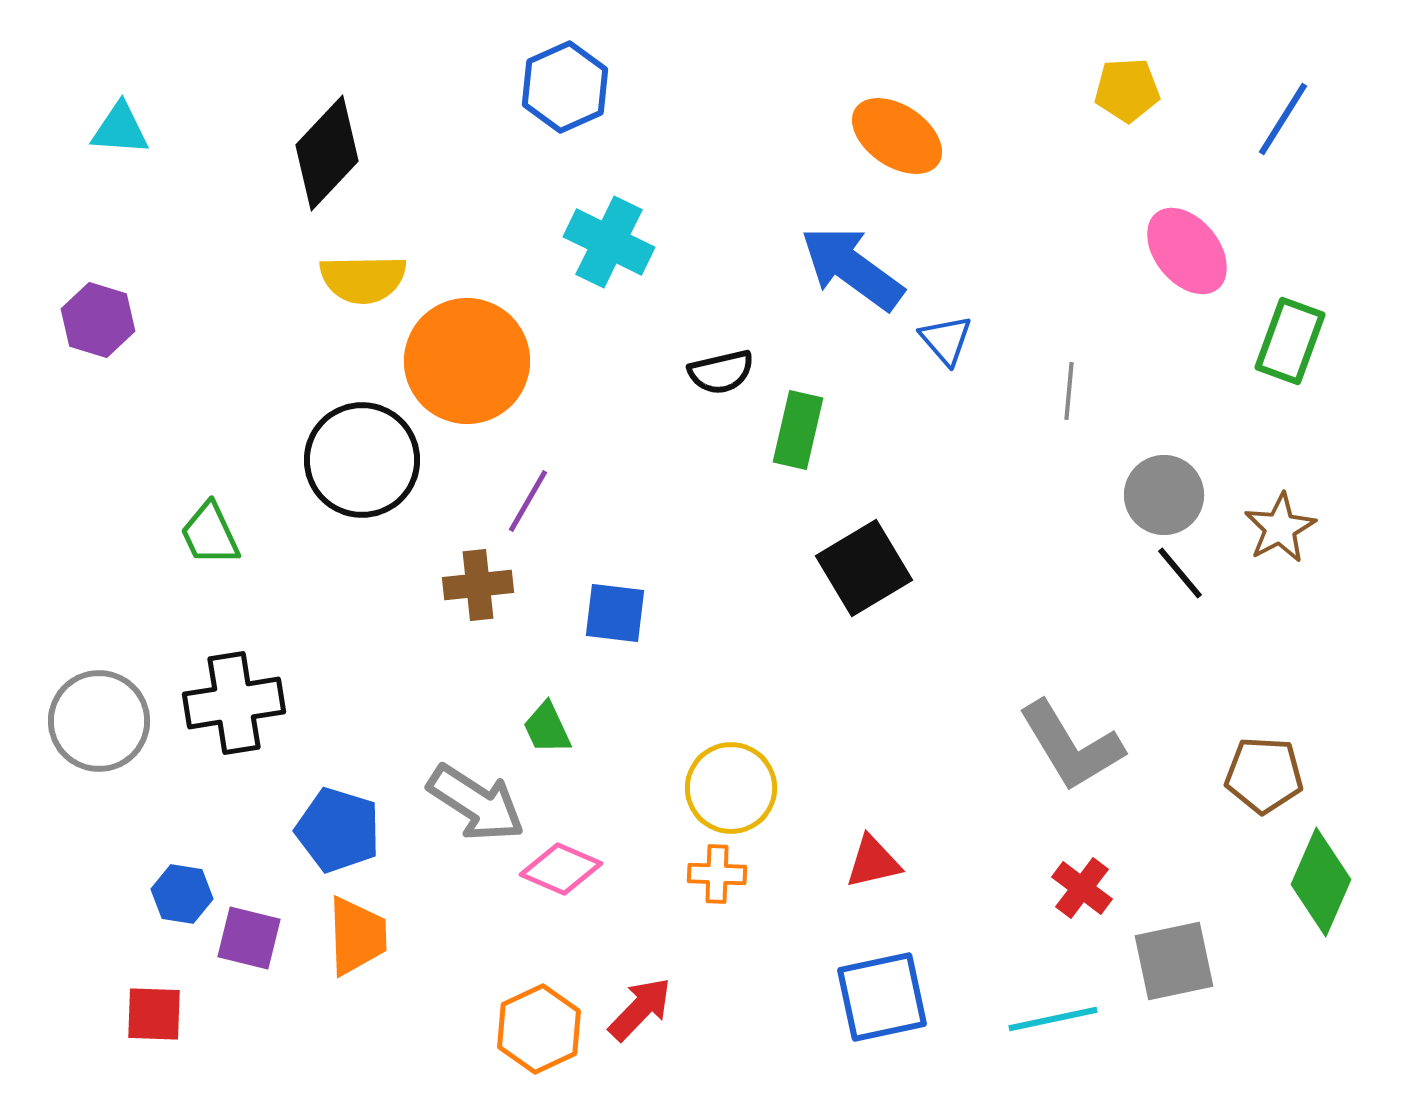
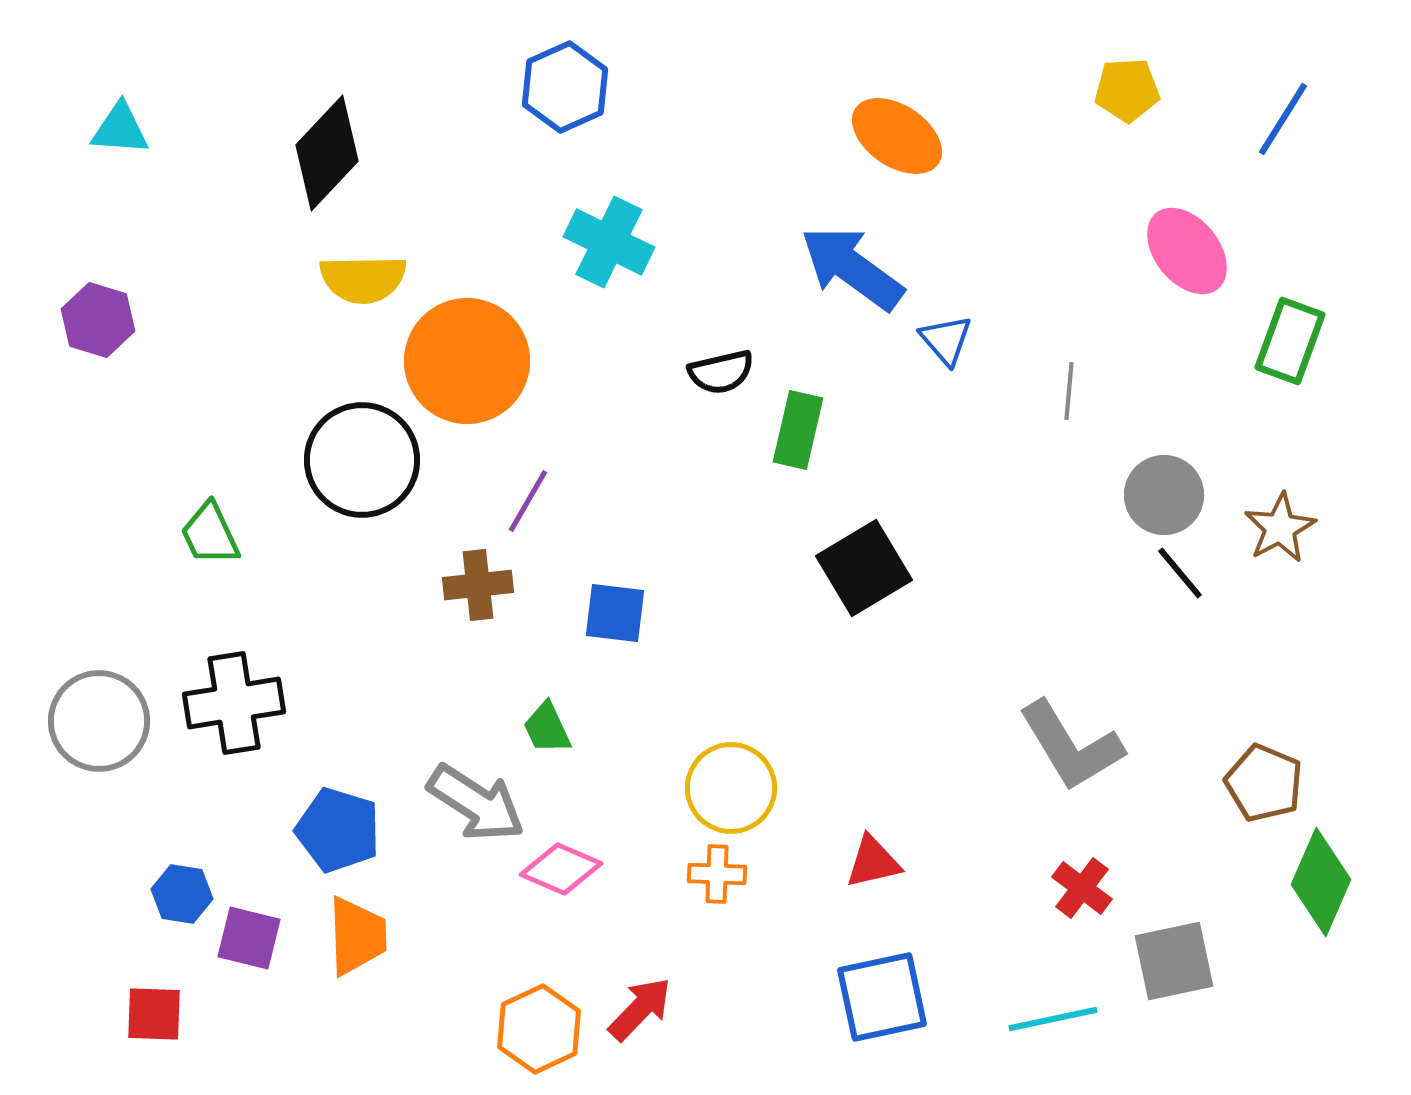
brown pentagon at (1264, 775): moved 8 px down; rotated 20 degrees clockwise
